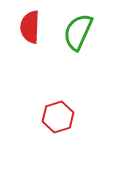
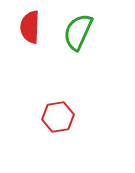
red hexagon: rotated 8 degrees clockwise
